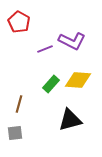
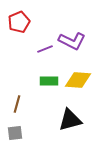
red pentagon: rotated 20 degrees clockwise
green rectangle: moved 2 px left, 3 px up; rotated 48 degrees clockwise
brown line: moved 2 px left
